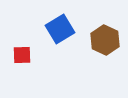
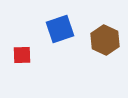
blue square: rotated 12 degrees clockwise
